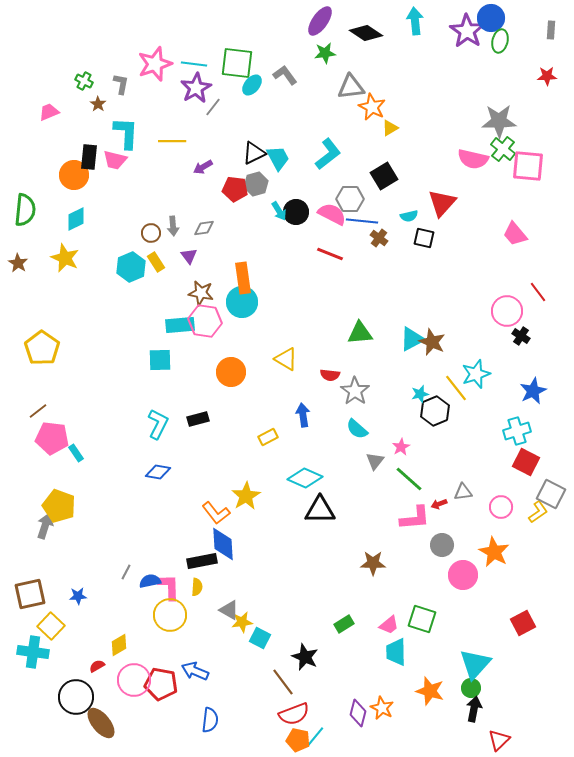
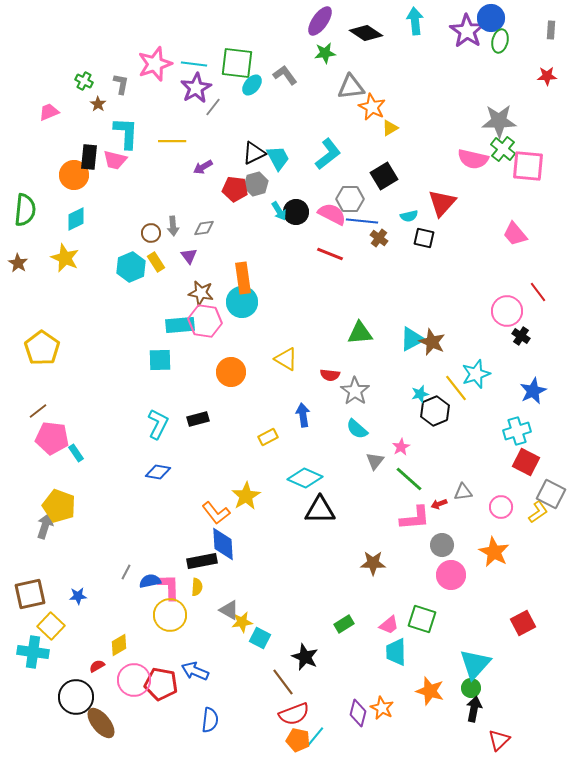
pink circle at (463, 575): moved 12 px left
